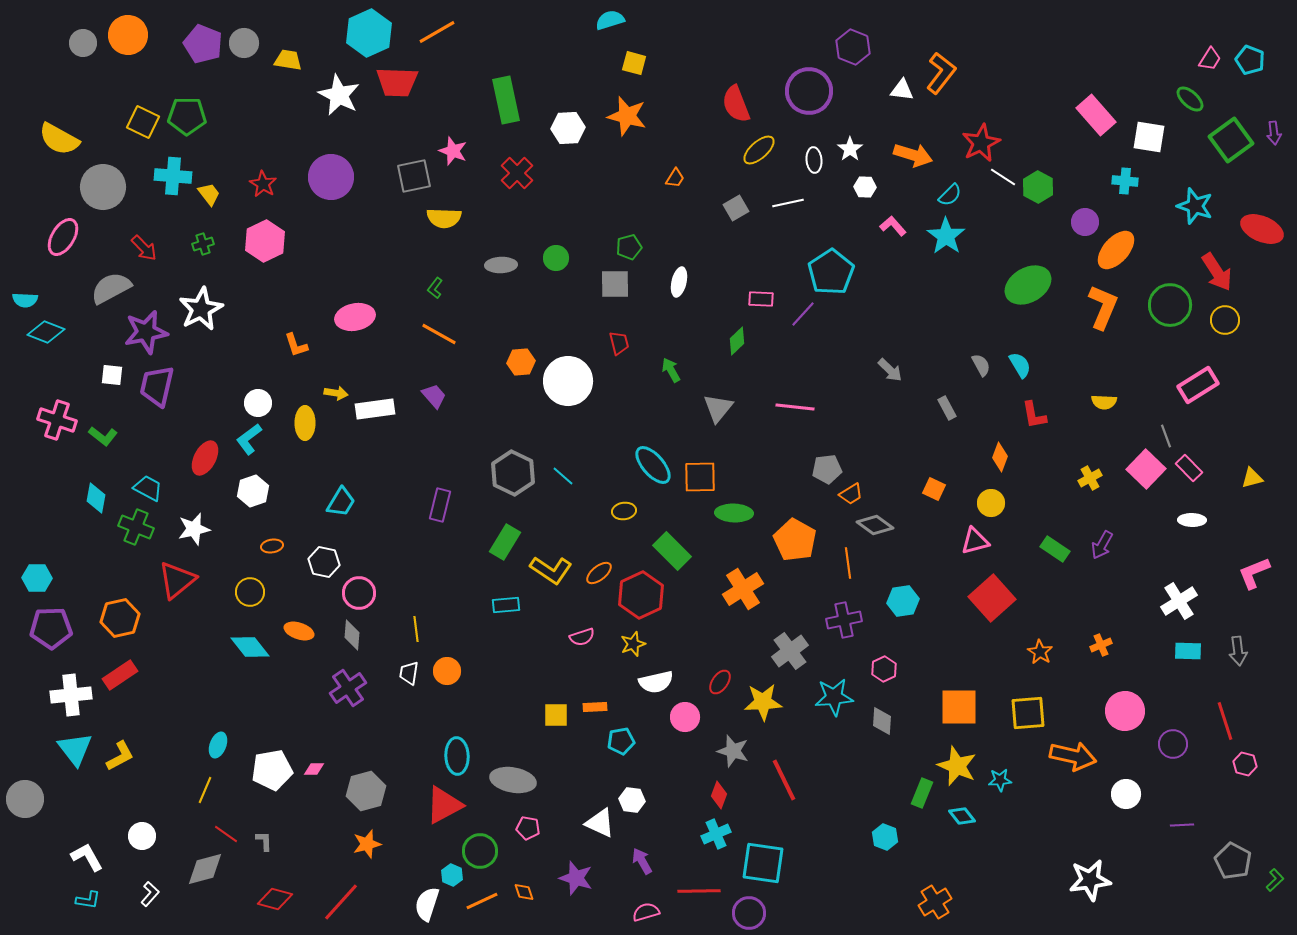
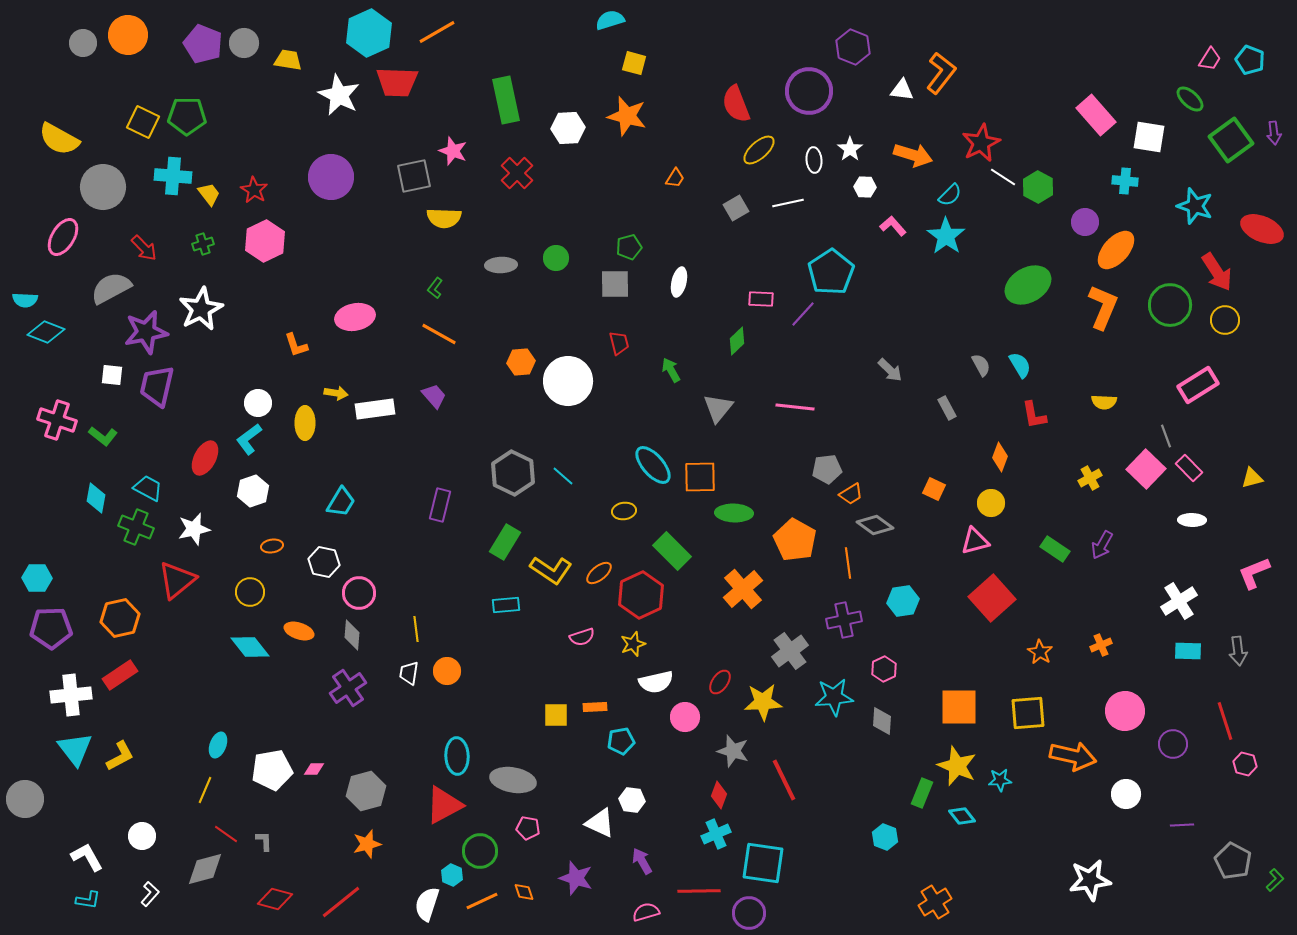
red star at (263, 184): moved 9 px left, 6 px down
orange cross at (743, 589): rotated 9 degrees counterclockwise
red line at (341, 902): rotated 9 degrees clockwise
